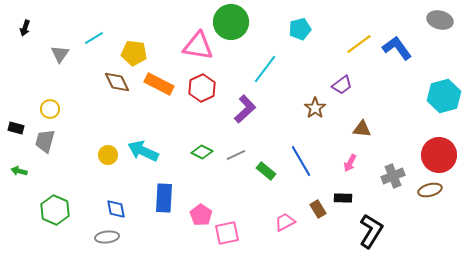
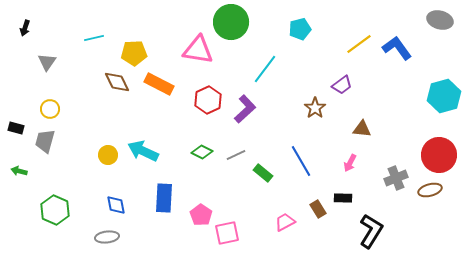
cyan line at (94, 38): rotated 18 degrees clockwise
pink triangle at (198, 46): moved 4 px down
yellow pentagon at (134, 53): rotated 10 degrees counterclockwise
gray triangle at (60, 54): moved 13 px left, 8 px down
red hexagon at (202, 88): moved 6 px right, 12 px down
green rectangle at (266, 171): moved 3 px left, 2 px down
gray cross at (393, 176): moved 3 px right, 2 px down
blue diamond at (116, 209): moved 4 px up
